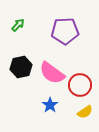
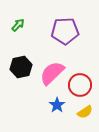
pink semicircle: rotated 100 degrees clockwise
blue star: moved 7 px right
